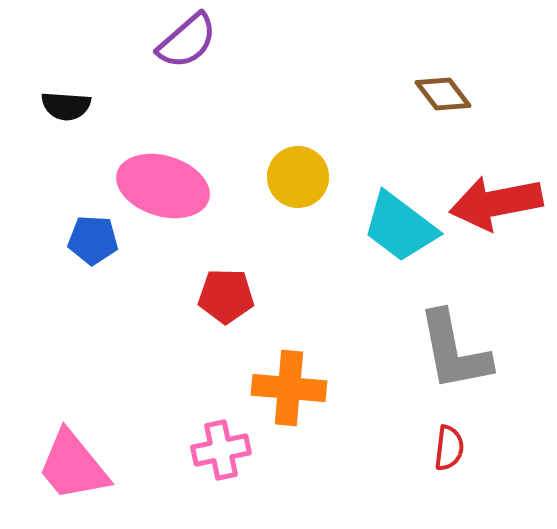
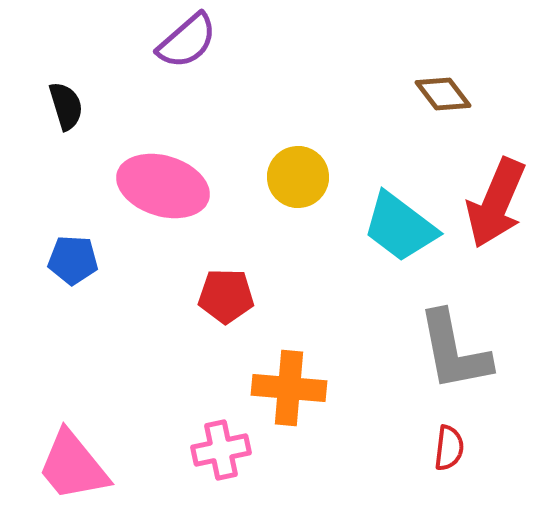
black semicircle: rotated 111 degrees counterclockwise
red arrow: rotated 56 degrees counterclockwise
blue pentagon: moved 20 px left, 20 px down
